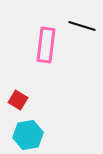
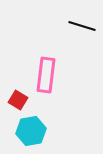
pink rectangle: moved 30 px down
cyan hexagon: moved 3 px right, 4 px up
